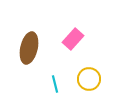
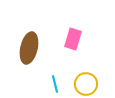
pink rectangle: rotated 25 degrees counterclockwise
yellow circle: moved 3 px left, 5 px down
